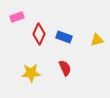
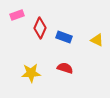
pink rectangle: moved 2 px up
red diamond: moved 1 px right, 6 px up
yellow triangle: rotated 40 degrees clockwise
red semicircle: rotated 49 degrees counterclockwise
